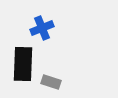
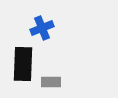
gray rectangle: rotated 18 degrees counterclockwise
